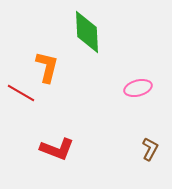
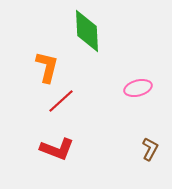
green diamond: moved 1 px up
red line: moved 40 px right, 8 px down; rotated 72 degrees counterclockwise
